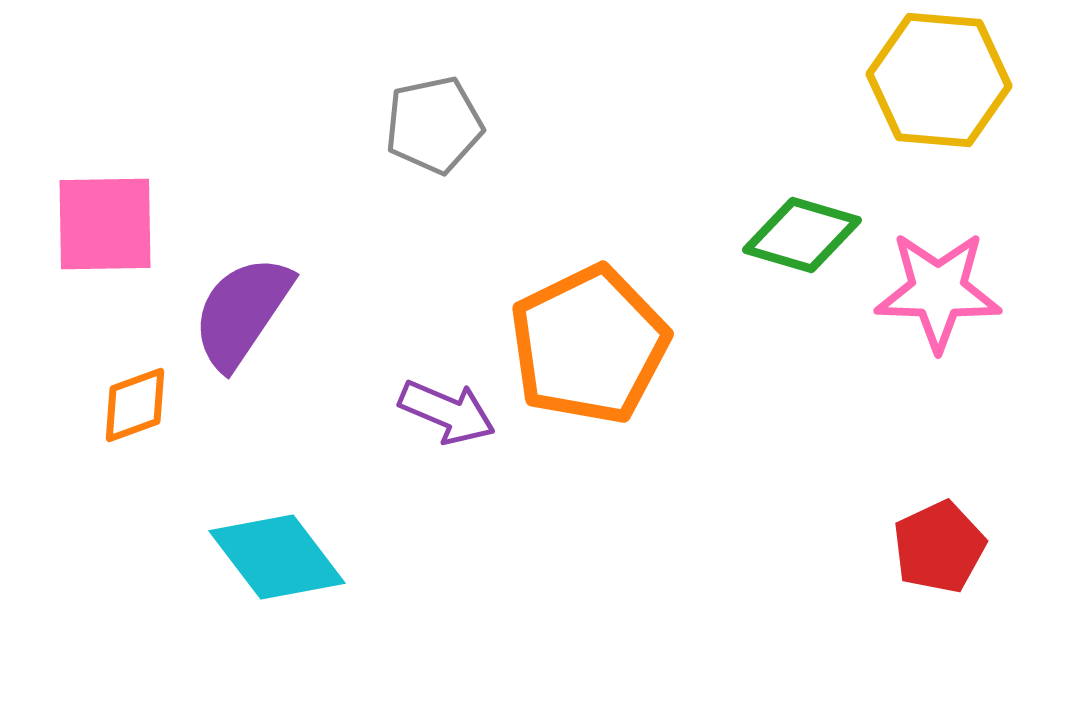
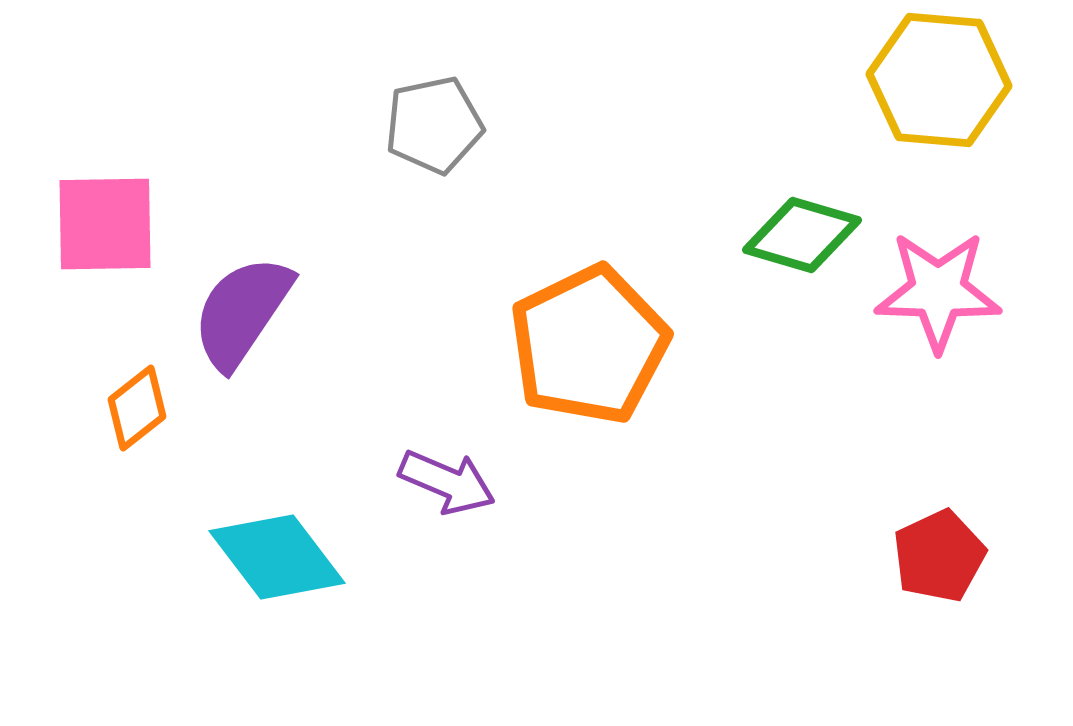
orange diamond: moved 2 px right, 3 px down; rotated 18 degrees counterclockwise
purple arrow: moved 70 px down
red pentagon: moved 9 px down
